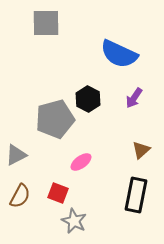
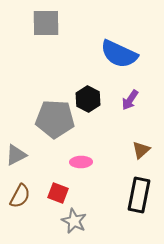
purple arrow: moved 4 px left, 2 px down
gray pentagon: rotated 18 degrees clockwise
pink ellipse: rotated 35 degrees clockwise
black rectangle: moved 3 px right
